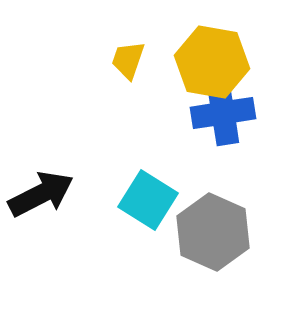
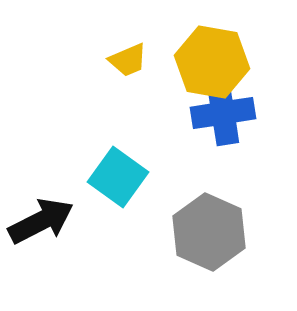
yellow trapezoid: rotated 132 degrees counterclockwise
black arrow: moved 27 px down
cyan square: moved 30 px left, 23 px up; rotated 4 degrees clockwise
gray hexagon: moved 4 px left
